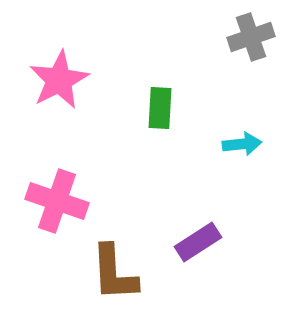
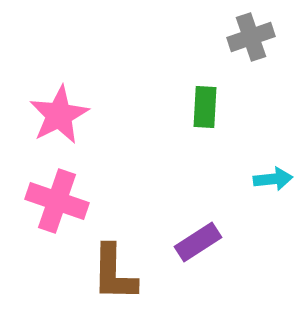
pink star: moved 35 px down
green rectangle: moved 45 px right, 1 px up
cyan arrow: moved 31 px right, 35 px down
brown L-shape: rotated 4 degrees clockwise
